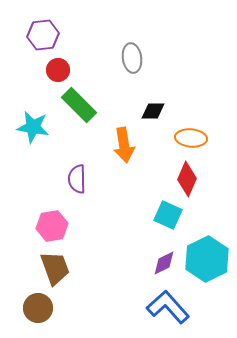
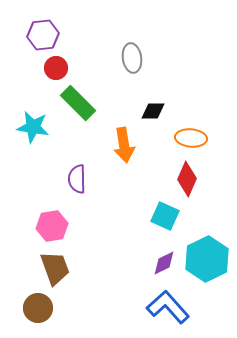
red circle: moved 2 px left, 2 px up
green rectangle: moved 1 px left, 2 px up
cyan square: moved 3 px left, 1 px down
